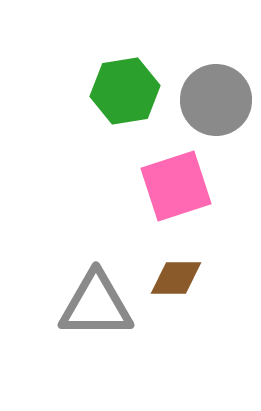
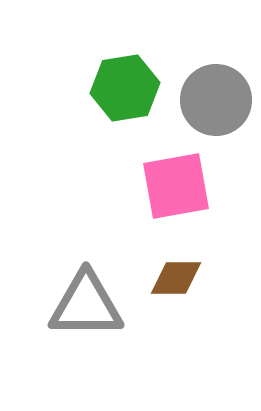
green hexagon: moved 3 px up
pink square: rotated 8 degrees clockwise
gray triangle: moved 10 px left
